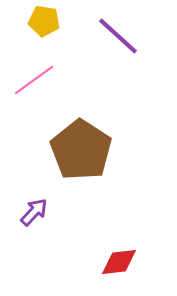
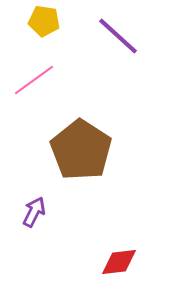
purple arrow: rotated 16 degrees counterclockwise
